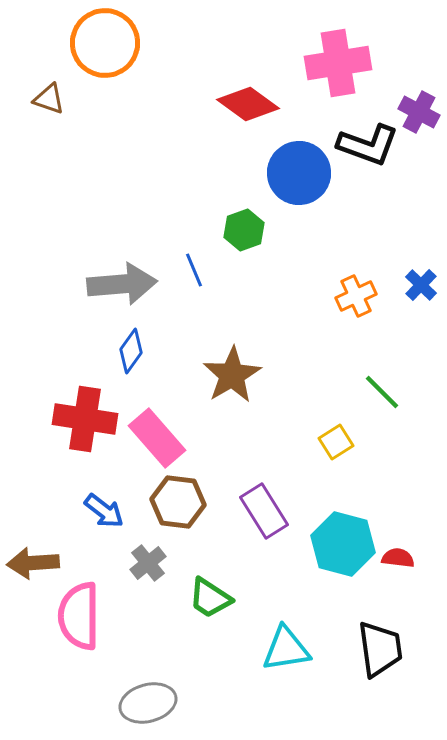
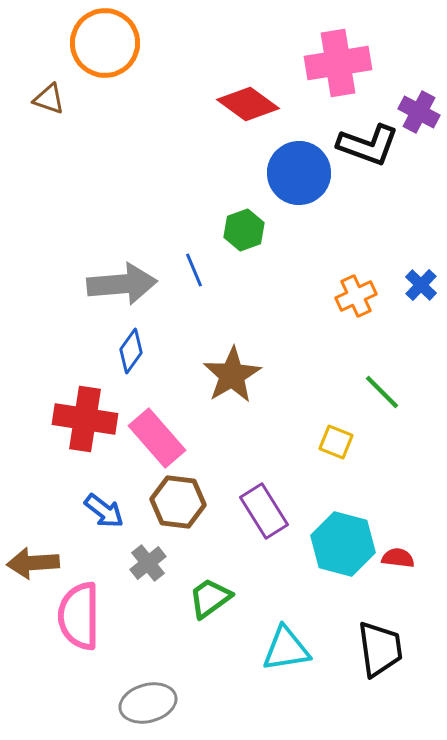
yellow square: rotated 36 degrees counterclockwise
green trapezoid: rotated 111 degrees clockwise
